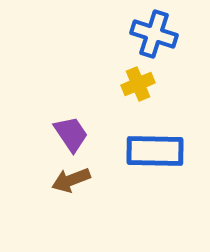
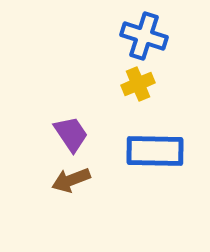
blue cross: moved 10 px left, 2 px down
